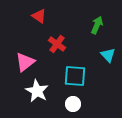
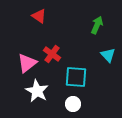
red cross: moved 5 px left, 10 px down
pink triangle: moved 2 px right, 1 px down
cyan square: moved 1 px right, 1 px down
